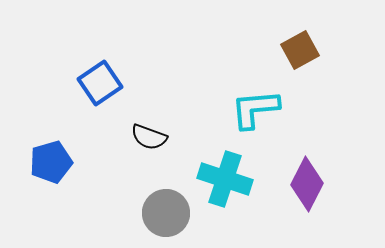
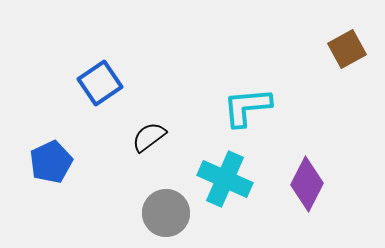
brown square: moved 47 px right, 1 px up
cyan L-shape: moved 8 px left, 2 px up
black semicircle: rotated 123 degrees clockwise
blue pentagon: rotated 9 degrees counterclockwise
cyan cross: rotated 6 degrees clockwise
